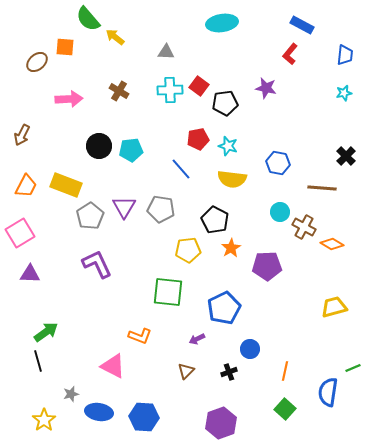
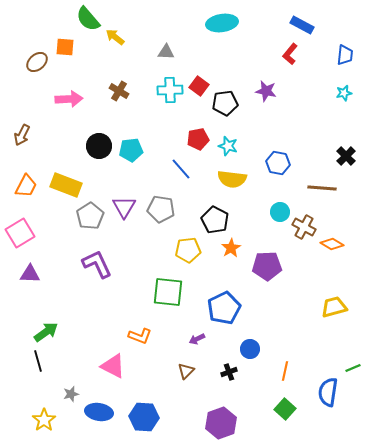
purple star at (266, 88): moved 3 px down
